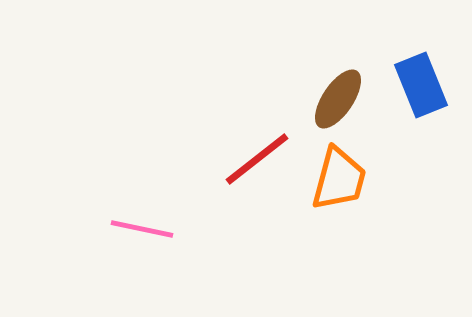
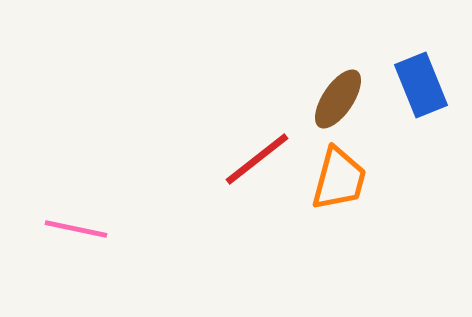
pink line: moved 66 px left
